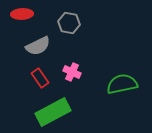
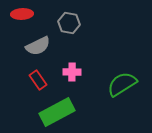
pink cross: rotated 24 degrees counterclockwise
red rectangle: moved 2 px left, 2 px down
green semicircle: rotated 20 degrees counterclockwise
green rectangle: moved 4 px right
